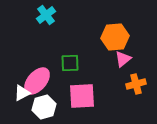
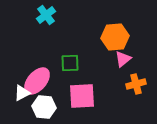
white hexagon: rotated 20 degrees clockwise
